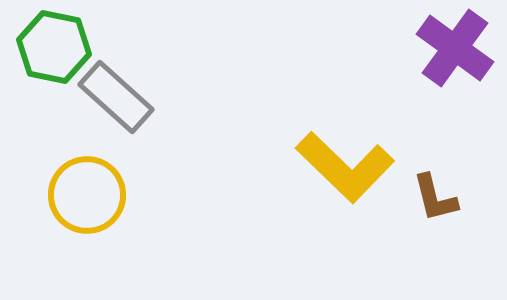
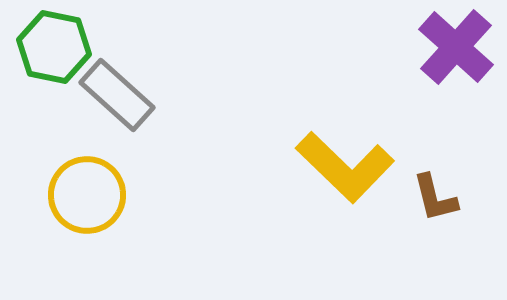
purple cross: moved 1 px right, 1 px up; rotated 6 degrees clockwise
gray rectangle: moved 1 px right, 2 px up
